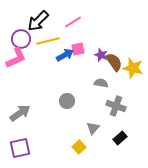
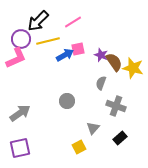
gray semicircle: rotated 80 degrees counterclockwise
yellow square: rotated 16 degrees clockwise
